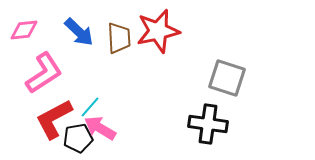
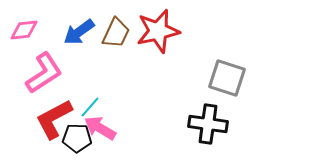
blue arrow: rotated 100 degrees clockwise
brown trapezoid: moved 3 px left, 5 px up; rotated 28 degrees clockwise
black pentagon: moved 1 px left; rotated 12 degrees clockwise
